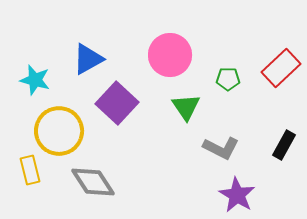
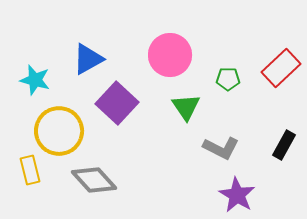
gray diamond: moved 1 px right, 2 px up; rotated 9 degrees counterclockwise
